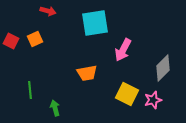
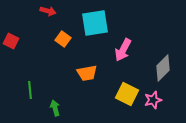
orange square: moved 28 px right; rotated 28 degrees counterclockwise
